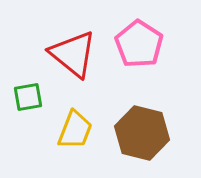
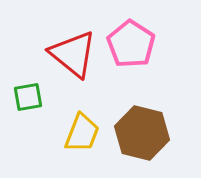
pink pentagon: moved 8 px left
yellow trapezoid: moved 7 px right, 3 px down
